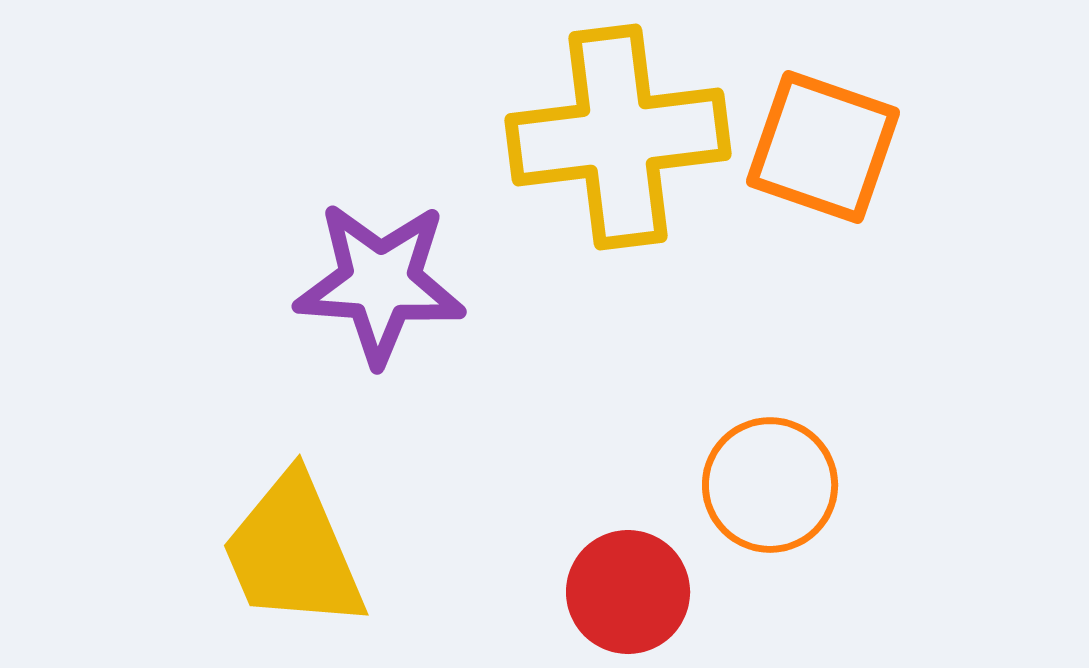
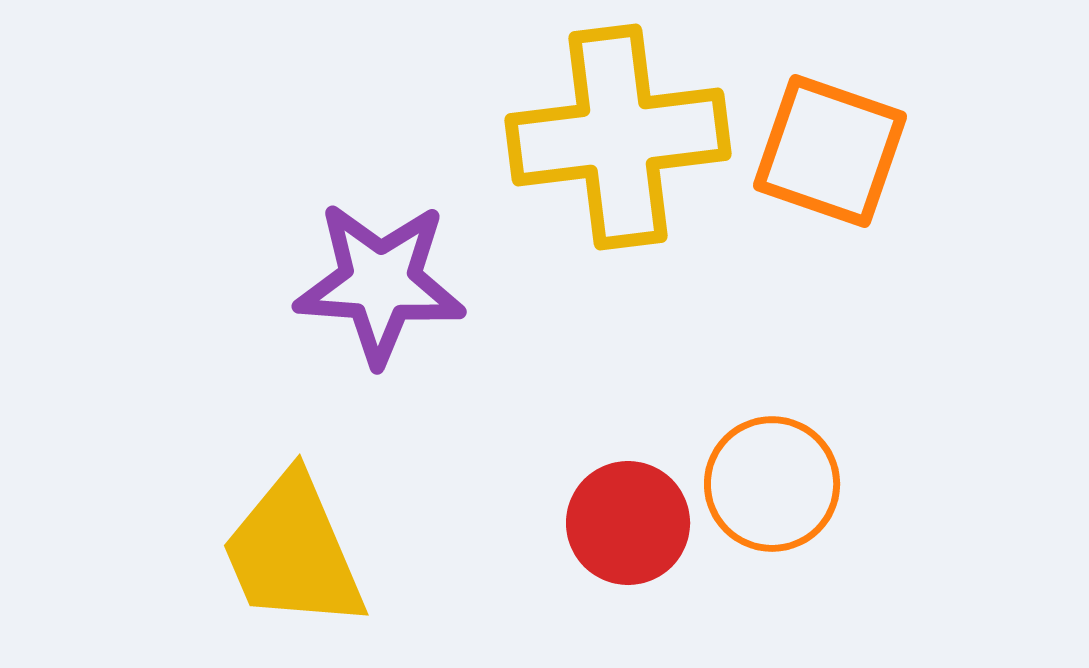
orange square: moved 7 px right, 4 px down
orange circle: moved 2 px right, 1 px up
red circle: moved 69 px up
